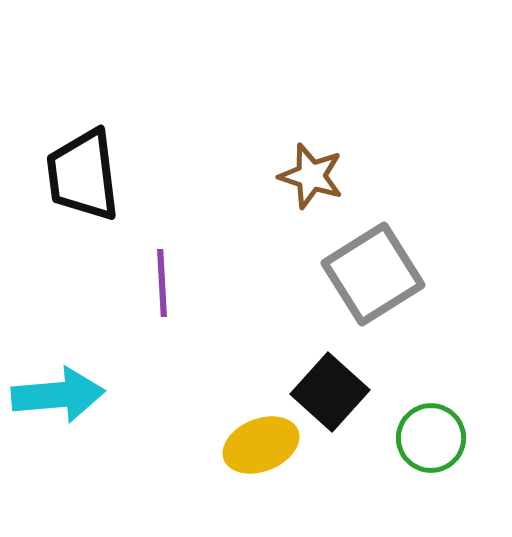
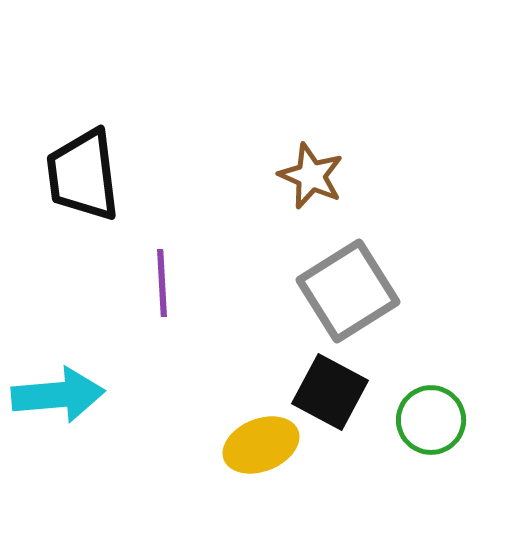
brown star: rotated 6 degrees clockwise
gray square: moved 25 px left, 17 px down
black square: rotated 14 degrees counterclockwise
green circle: moved 18 px up
